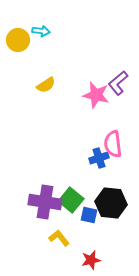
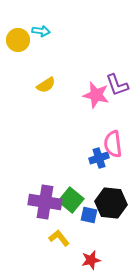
purple L-shape: moved 1 px left, 2 px down; rotated 70 degrees counterclockwise
